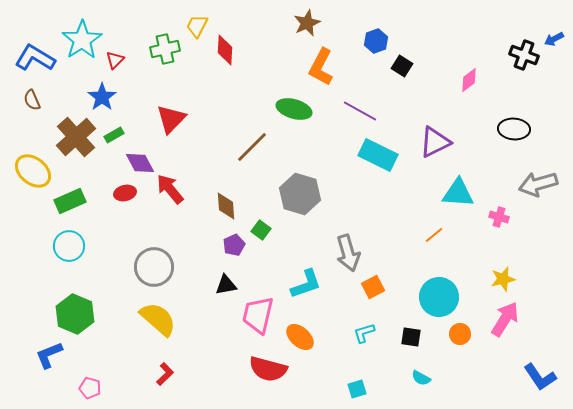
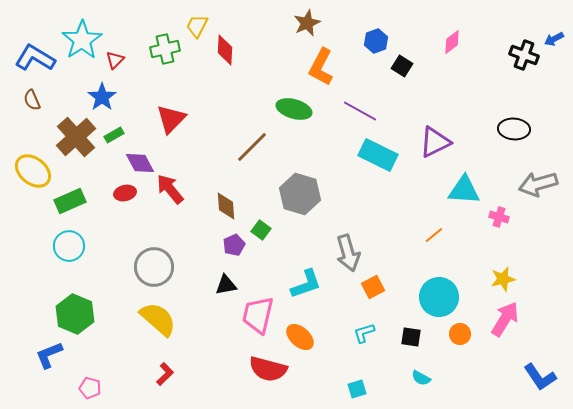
pink diamond at (469, 80): moved 17 px left, 38 px up
cyan triangle at (458, 193): moved 6 px right, 3 px up
